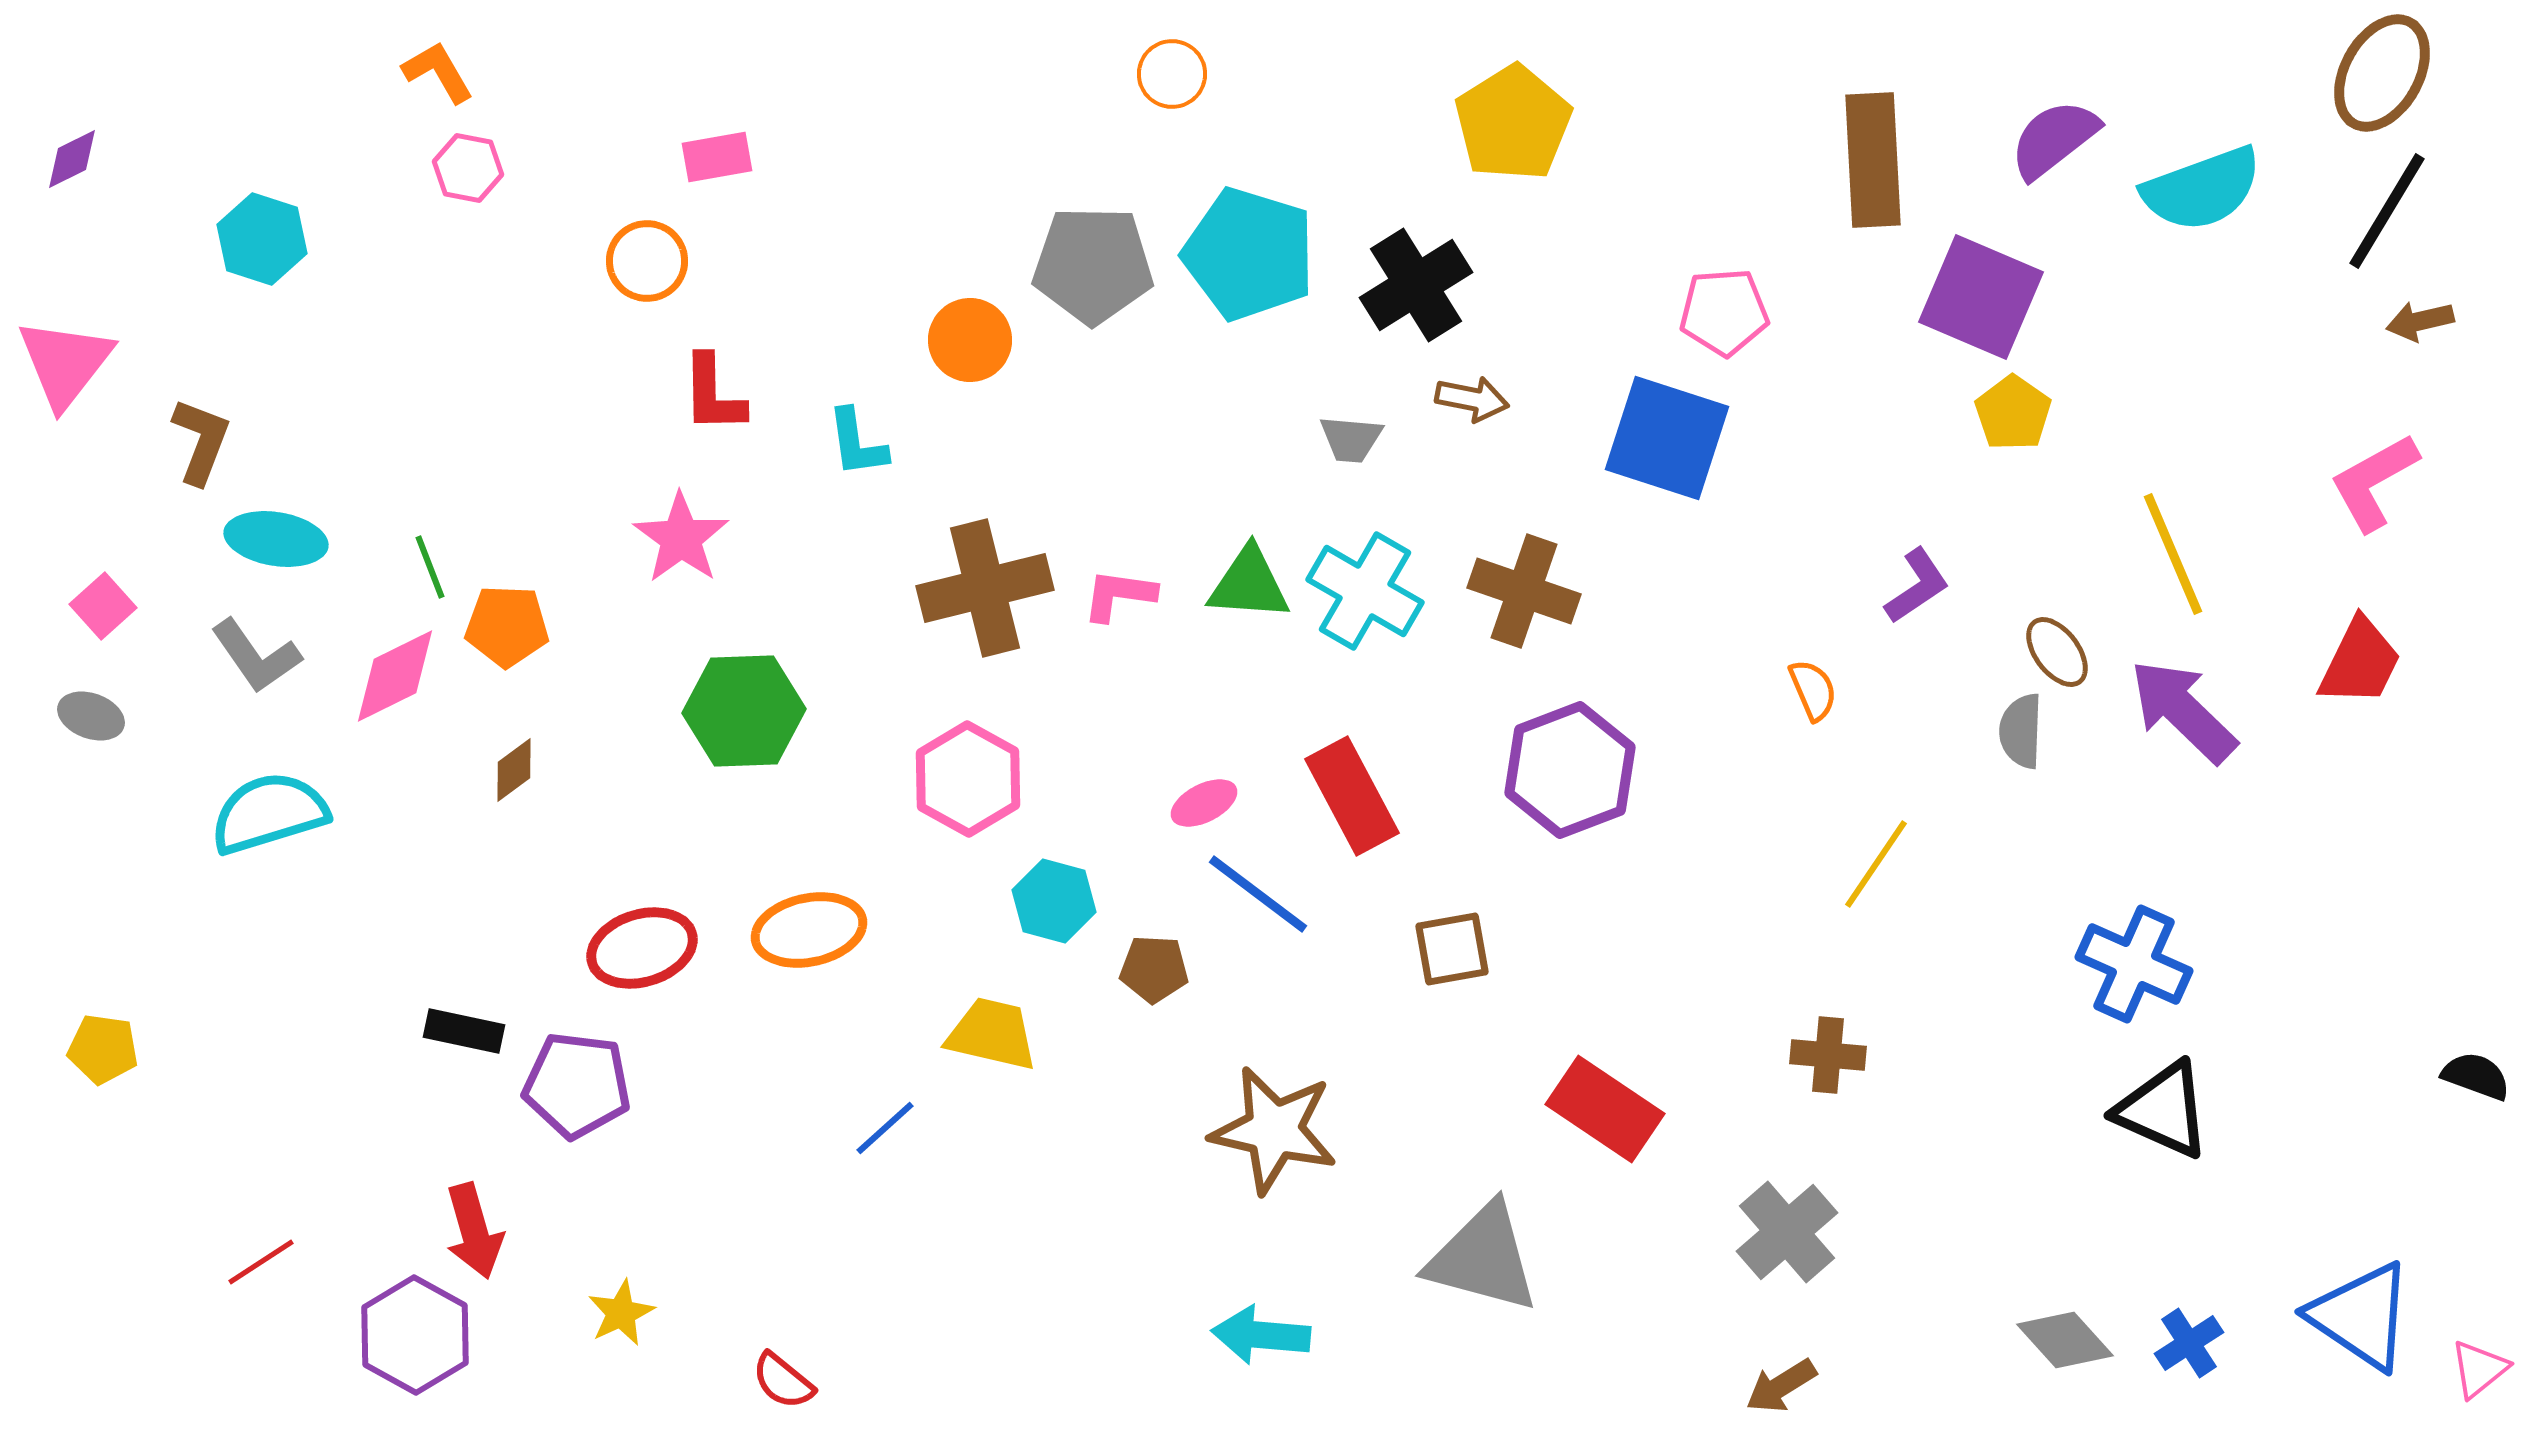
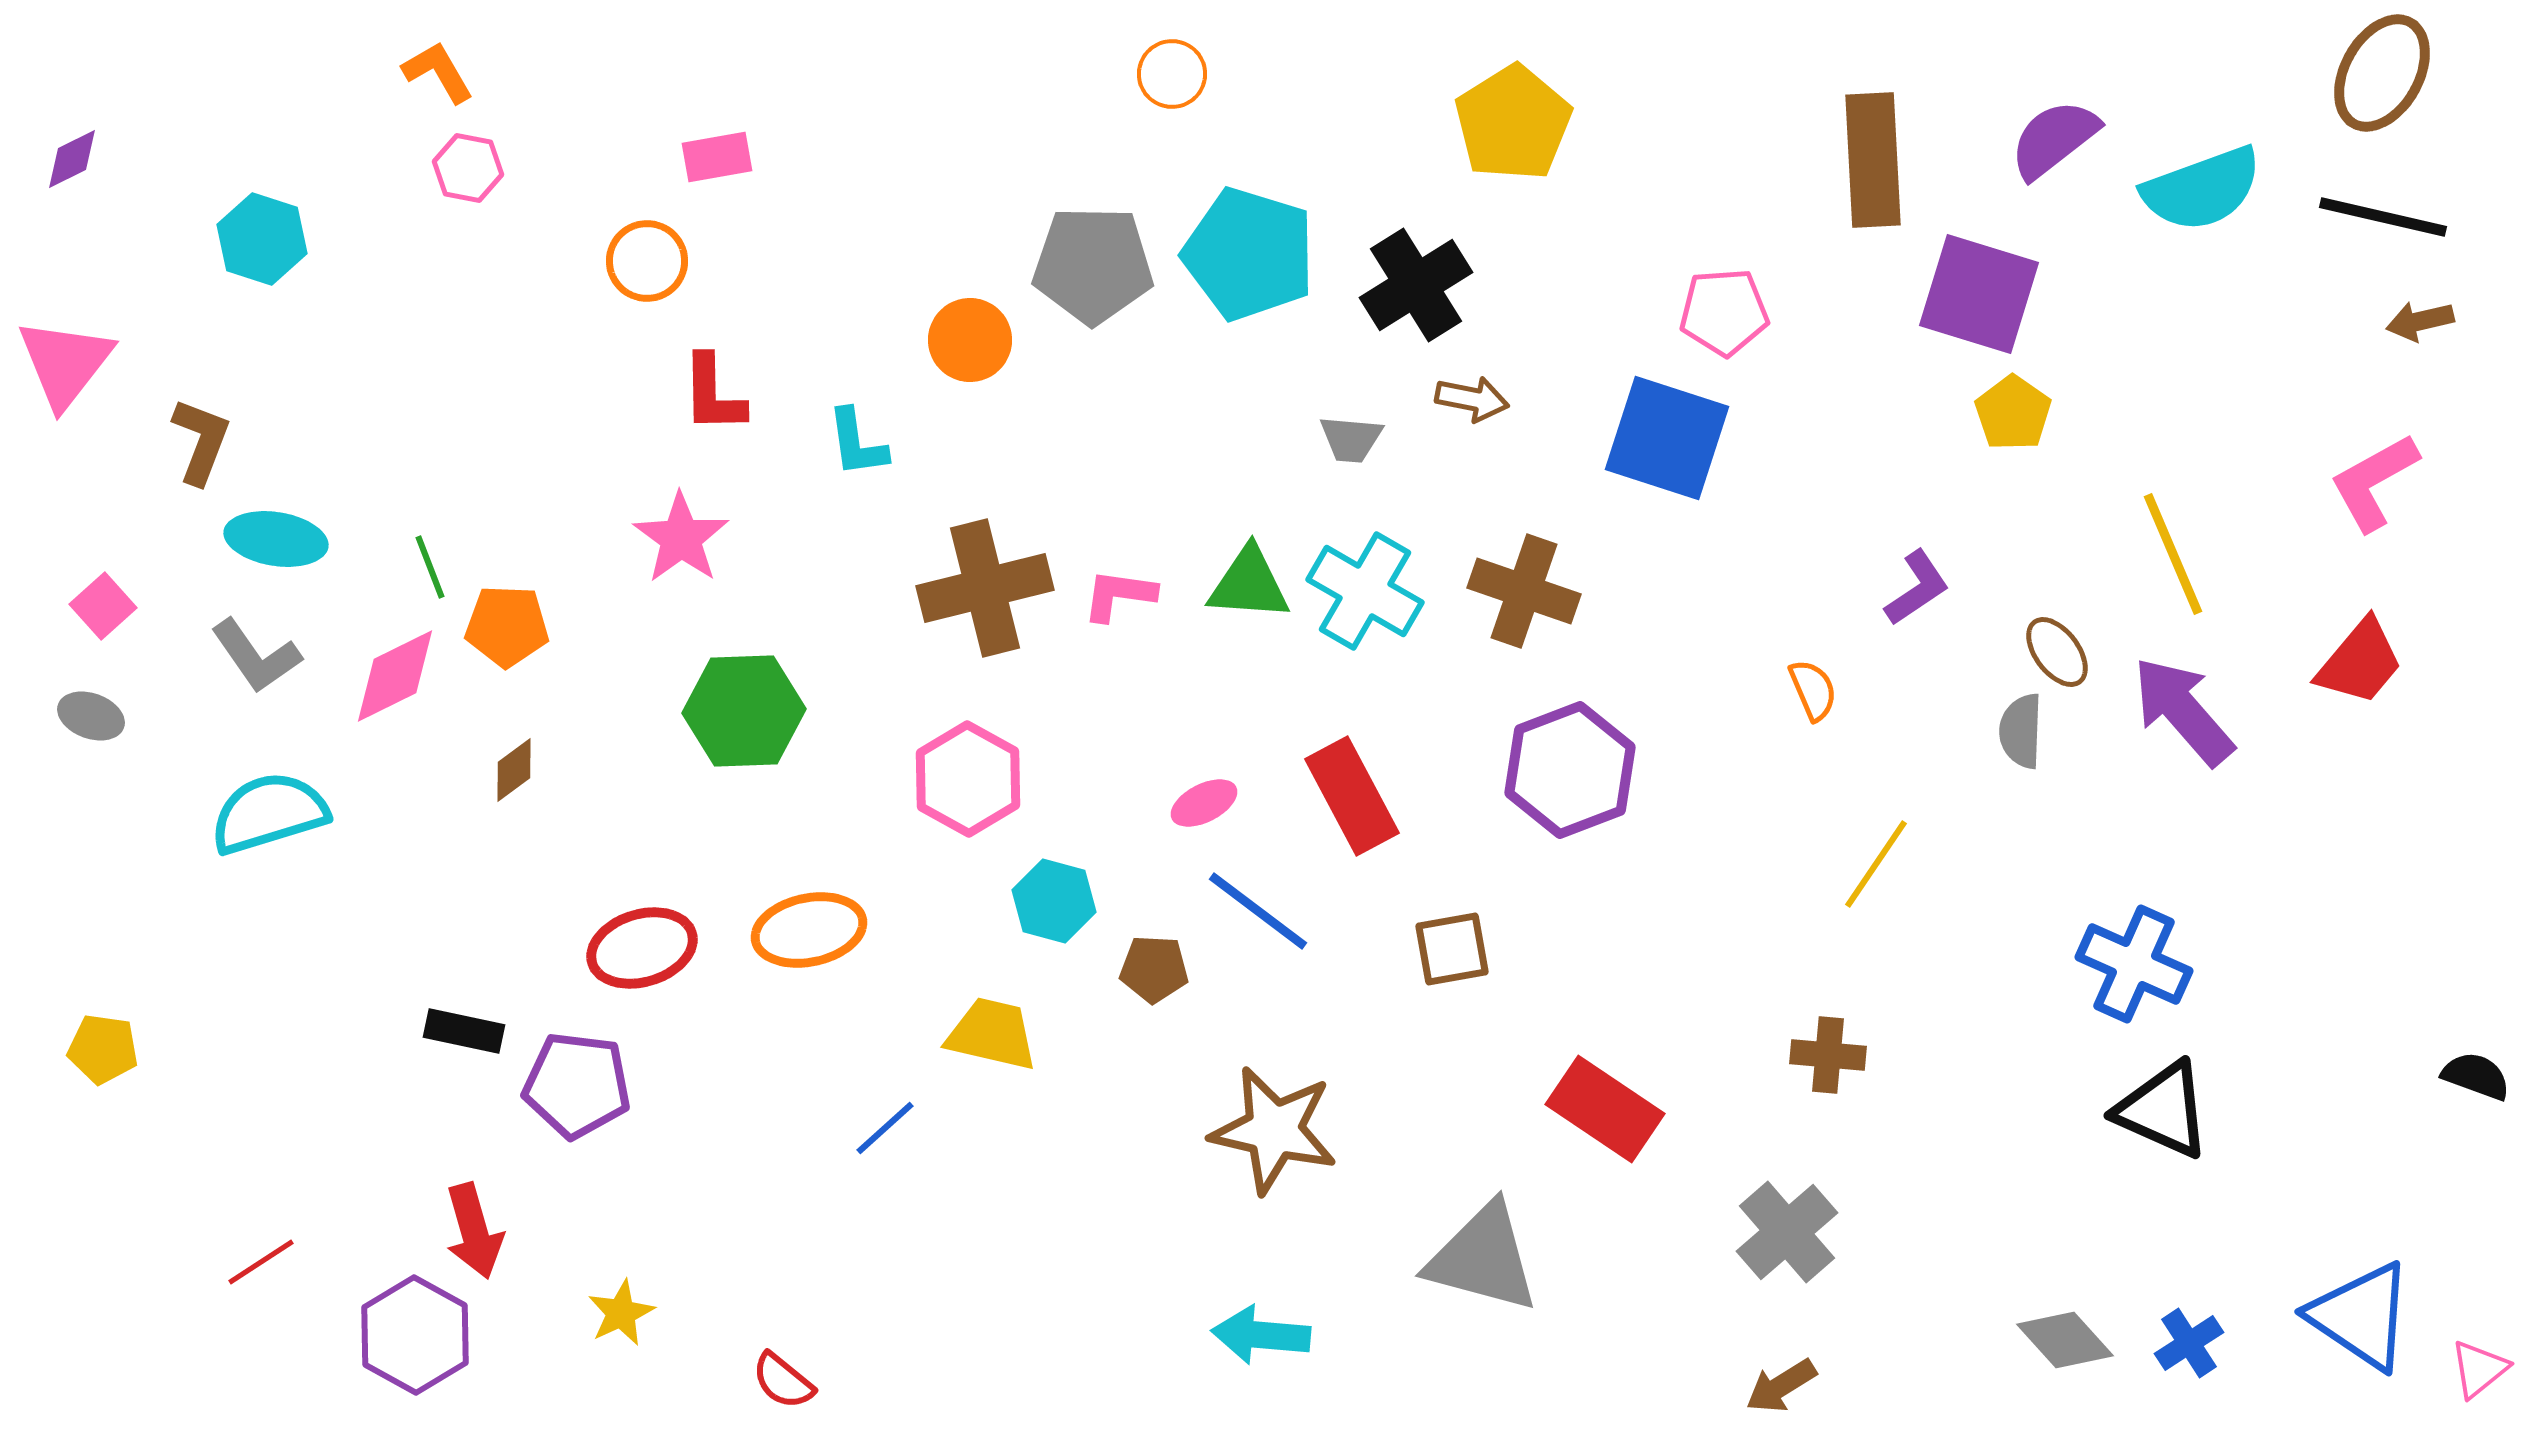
black line at (2387, 211): moved 4 px left, 6 px down; rotated 72 degrees clockwise
purple square at (1981, 297): moved 2 px left, 3 px up; rotated 6 degrees counterclockwise
purple L-shape at (1917, 586): moved 2 px down
red trapezoid at (2360, 662): rotated 14 degrees clockwise
purple arrow at (2183, 711): rotated 5 degrees clockwise
blue line at (1258, 894): moved 17 px down
